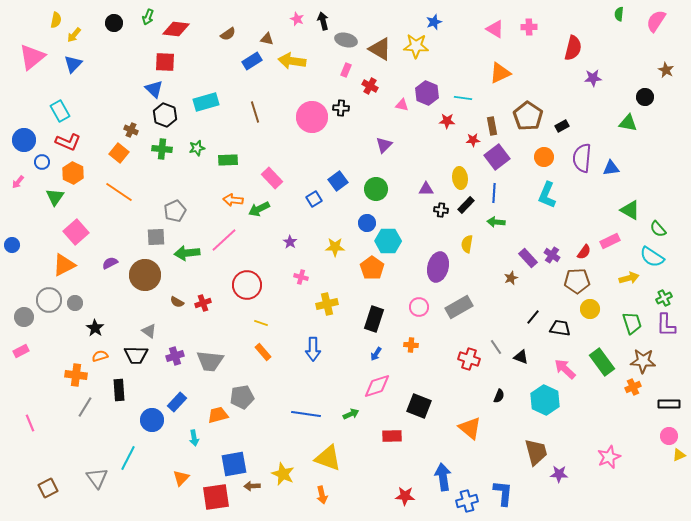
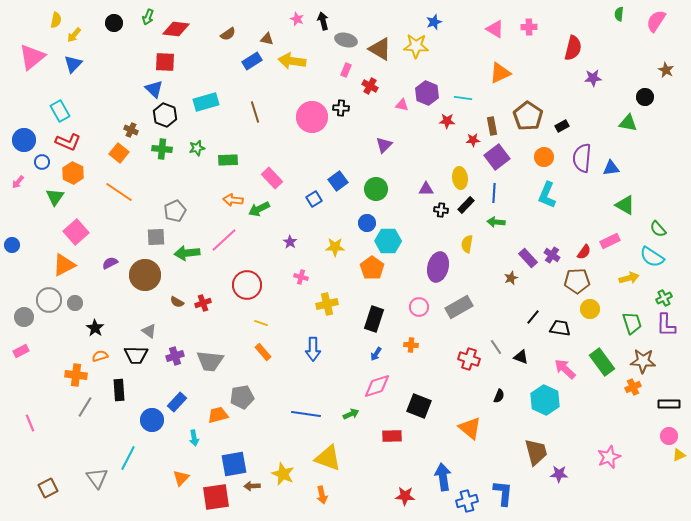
green triangle at (630, 210): moved 5 px left, 5 px up
